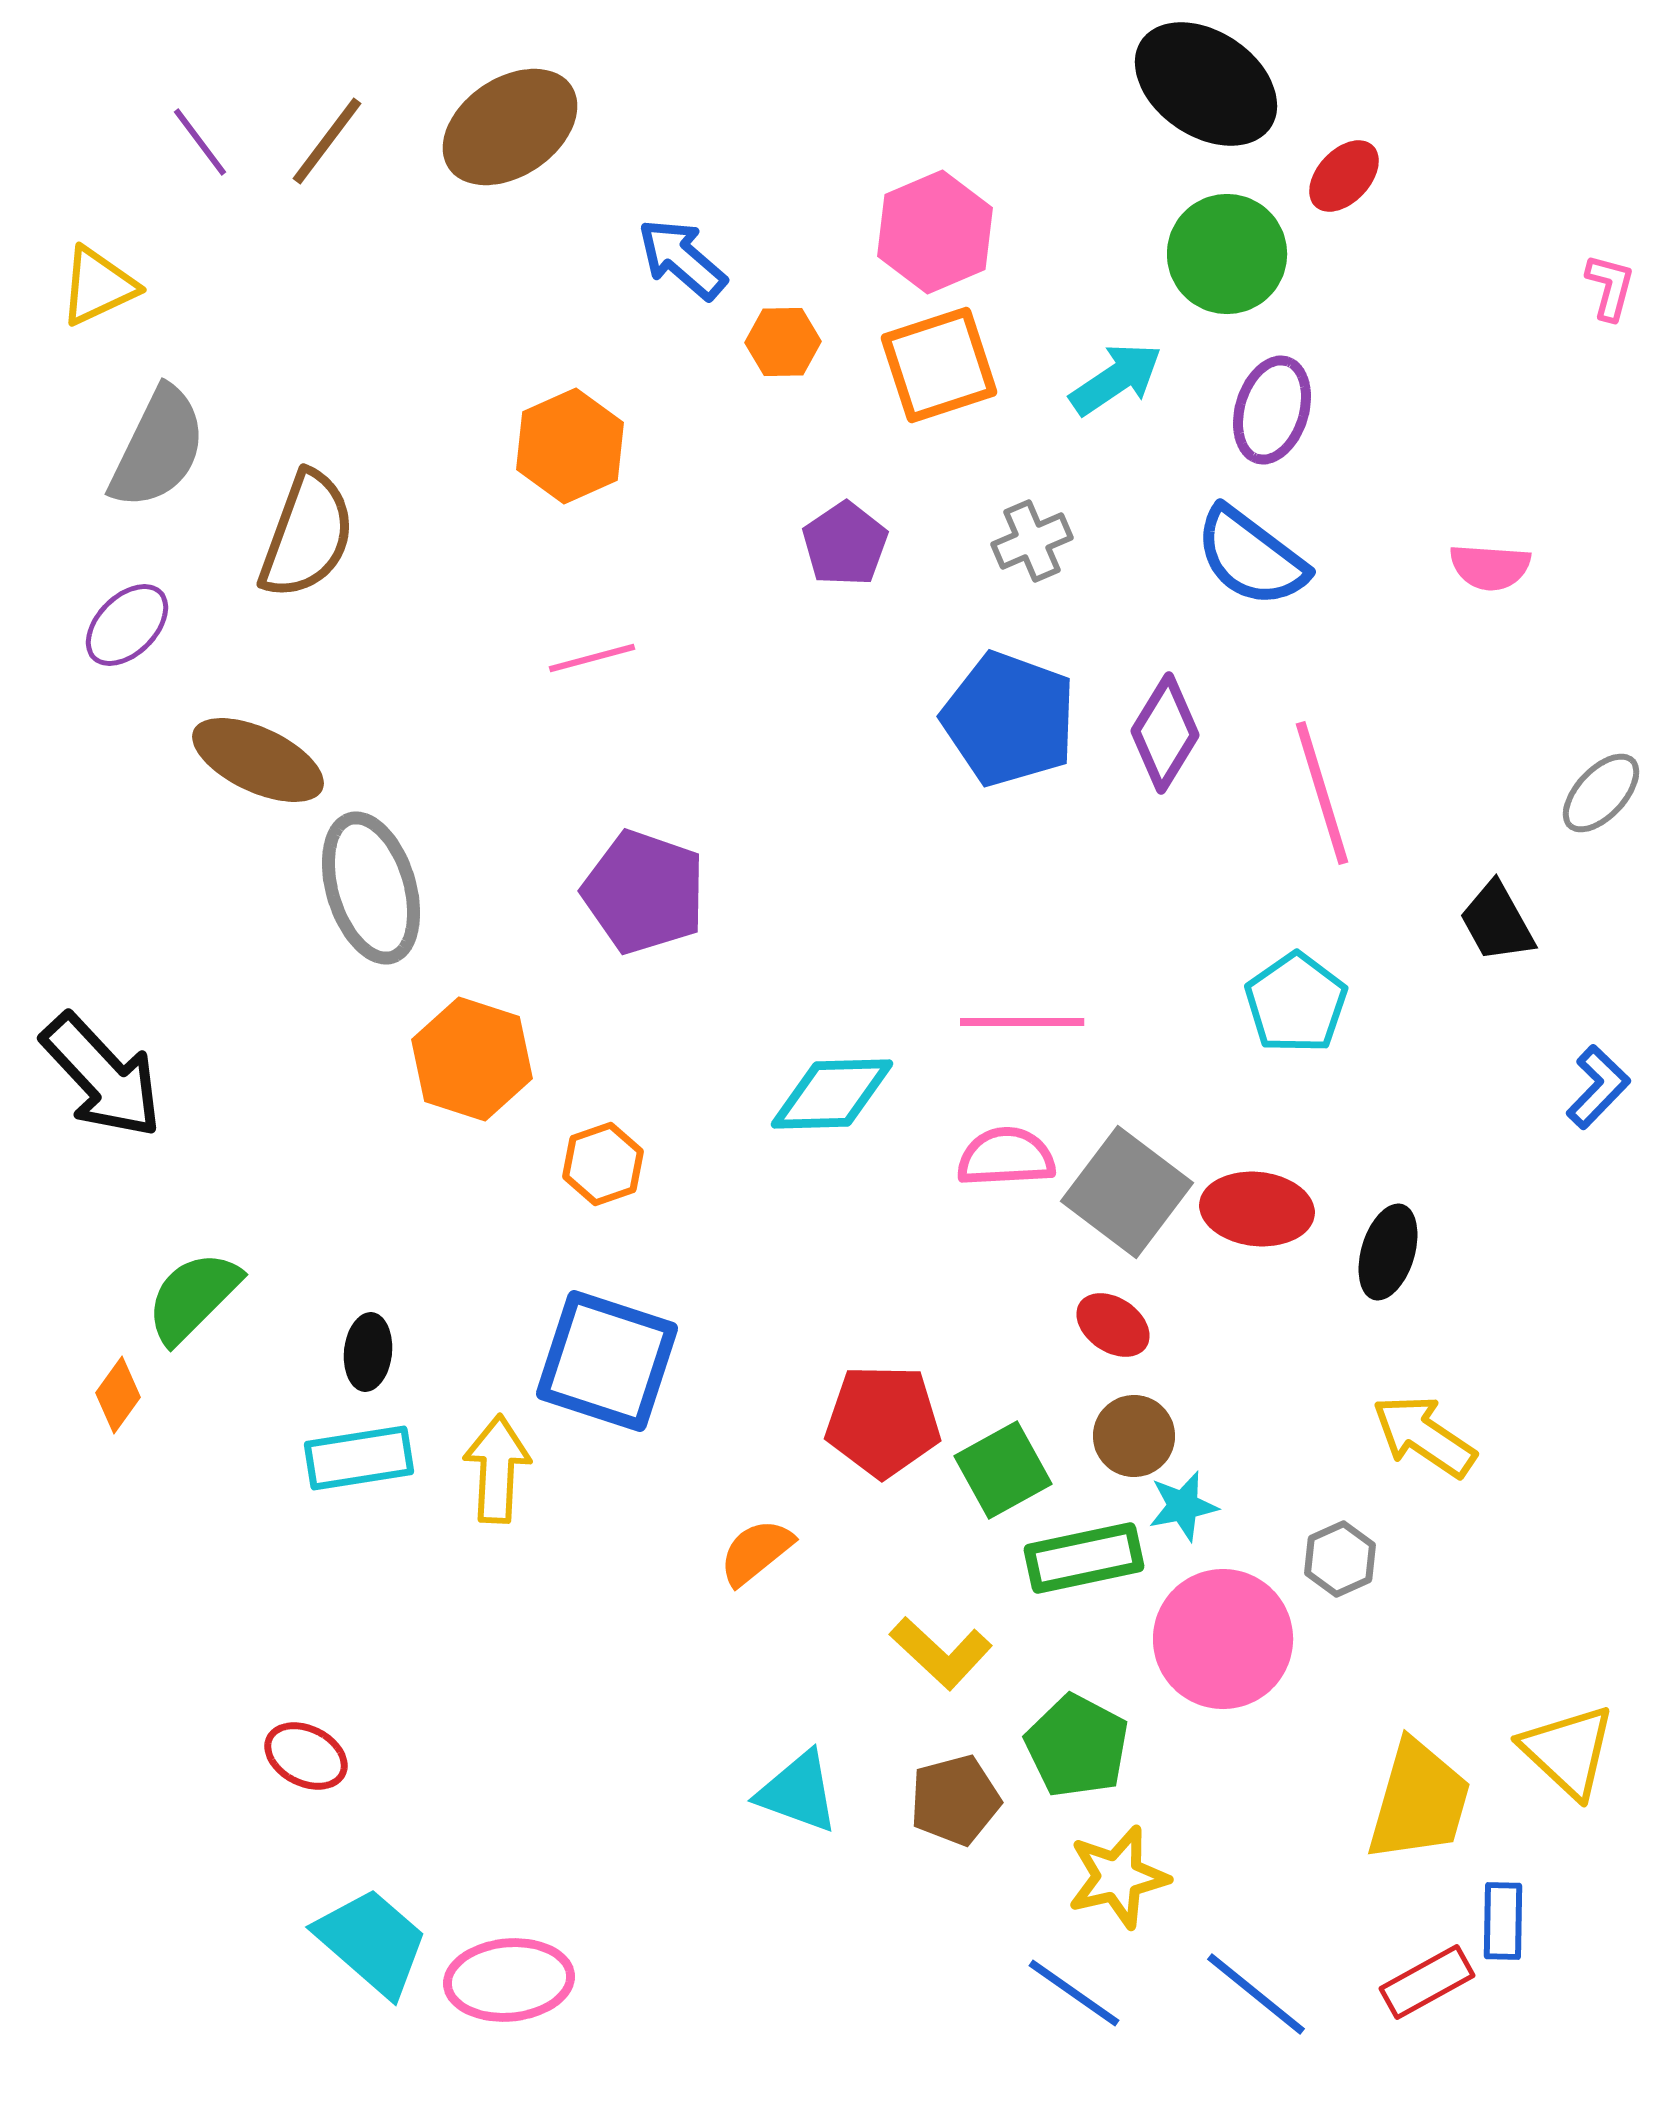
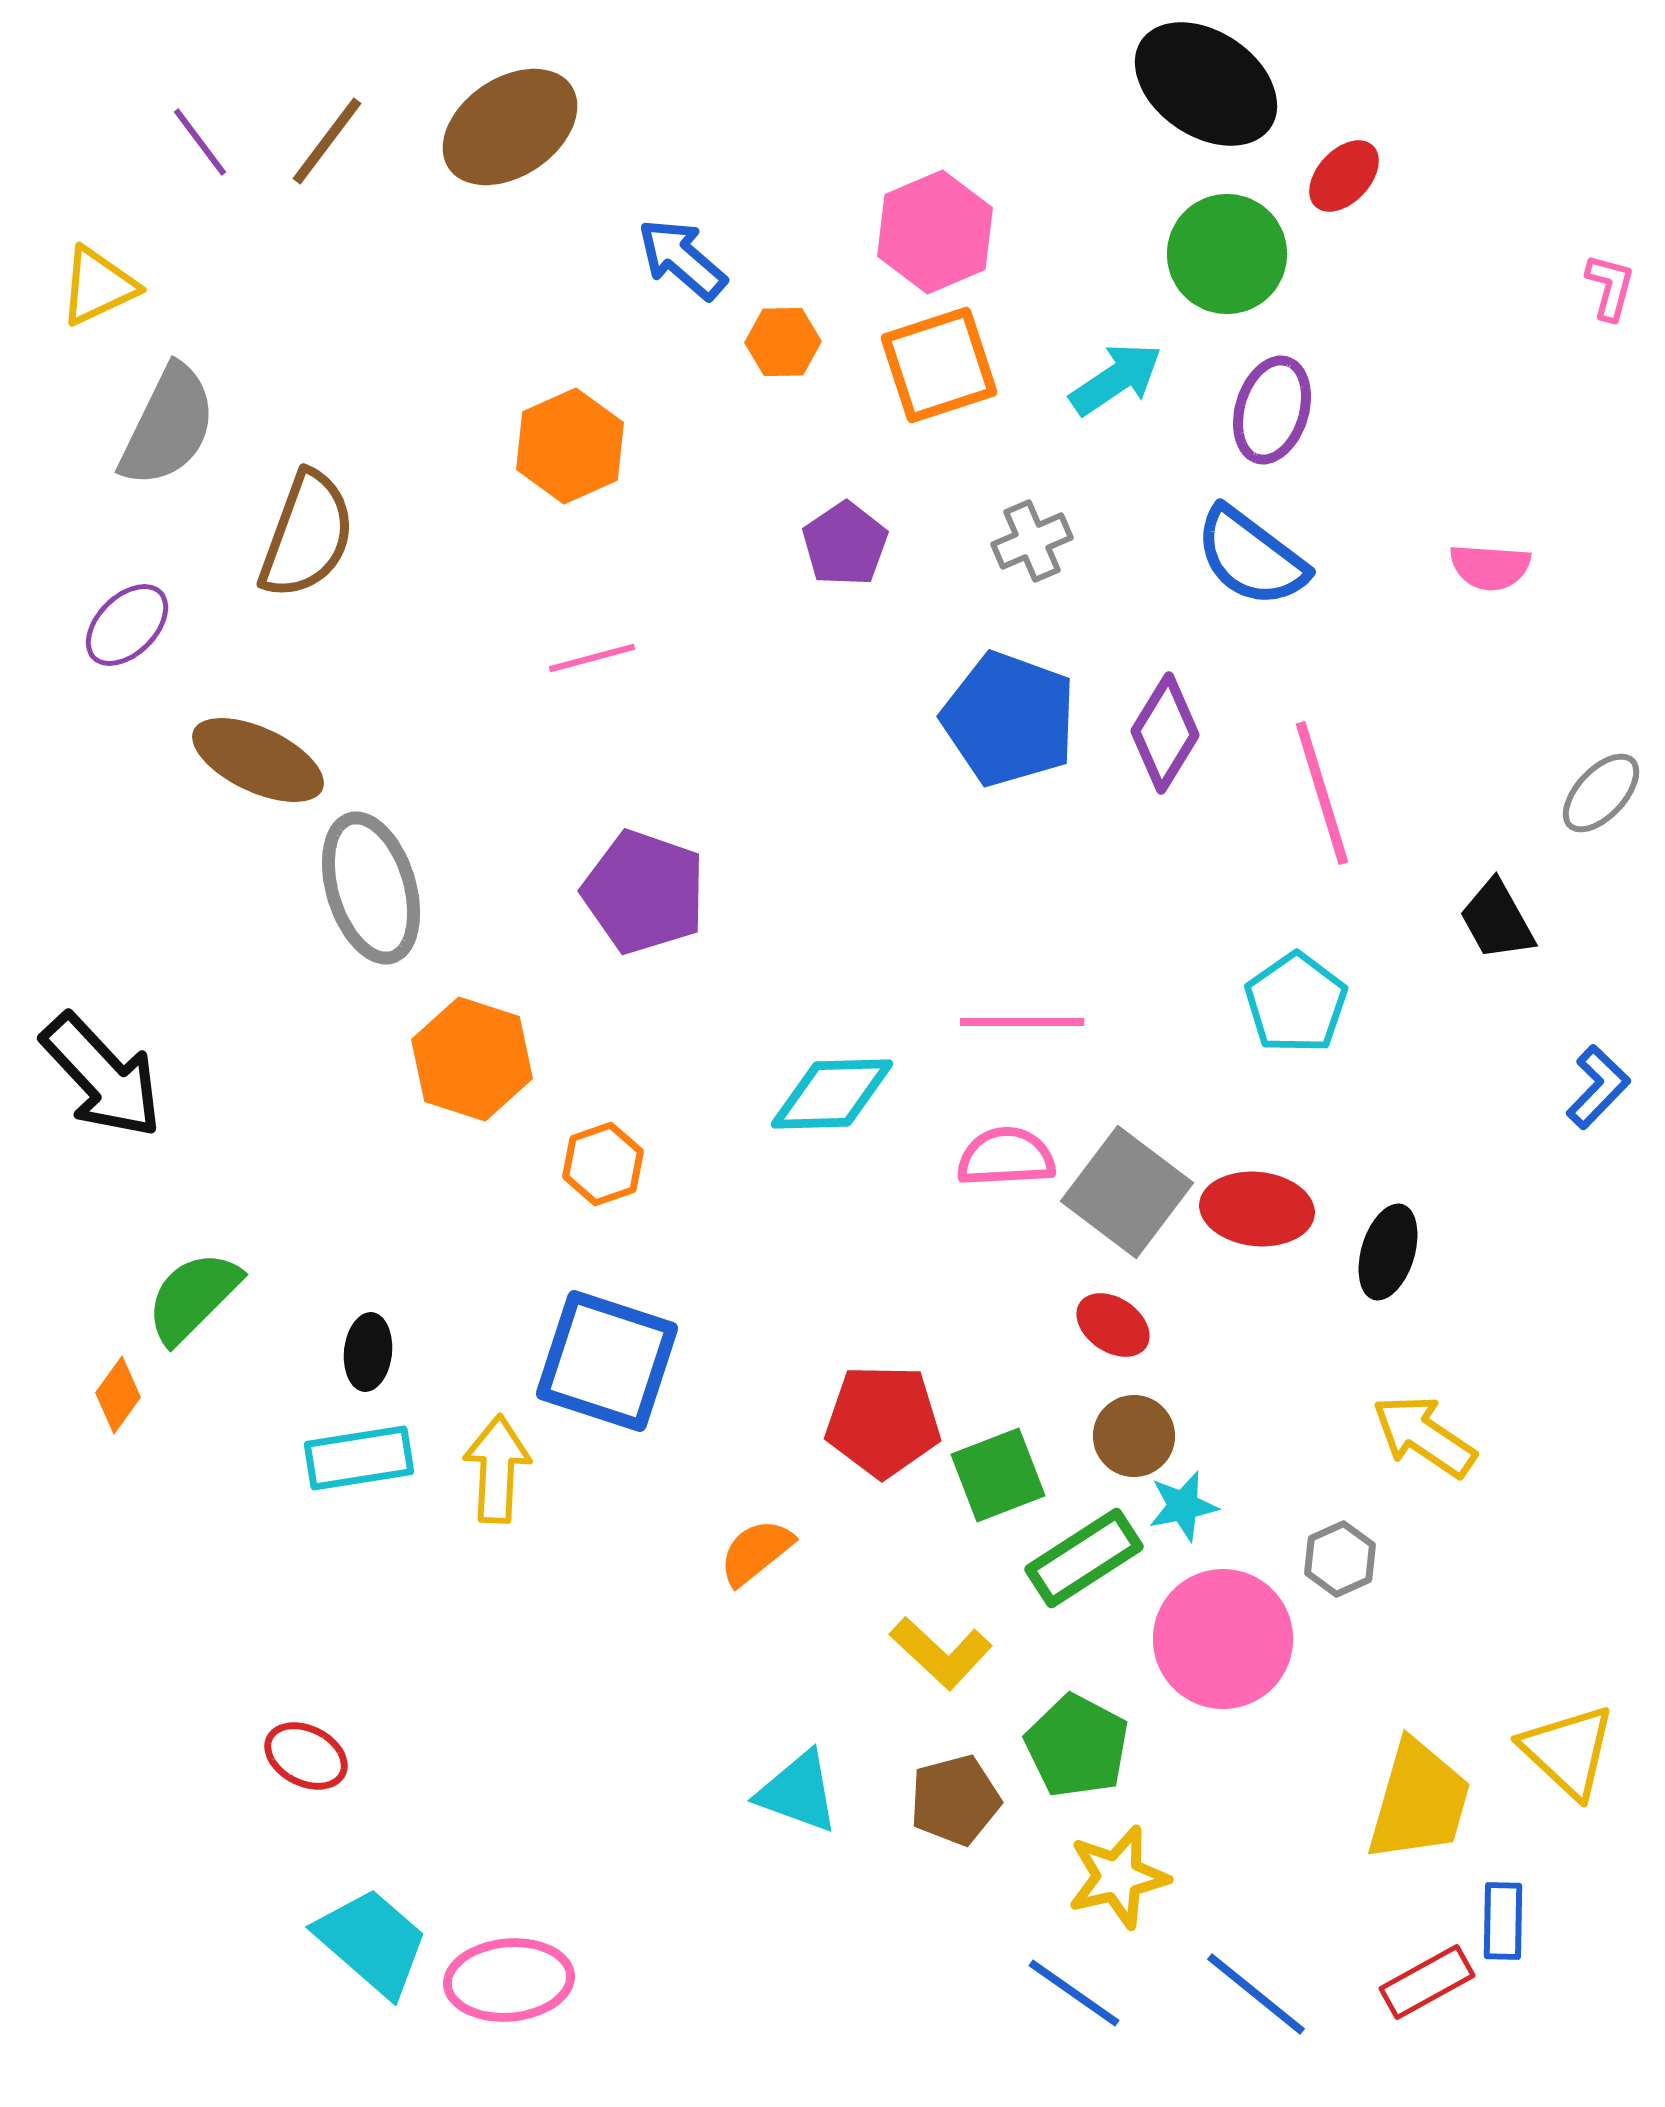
gray semicircle at (158, 448): moved 10 px right, 22 px up
black trapezoid at (1497, 922): moved 2 px up
green square at (1003, 1470): moved 5 px left, 5 px down; rotated 8 degrees clockwise
green rectangle at (1084, 1558): rotated 21 degrees counterclockwise
